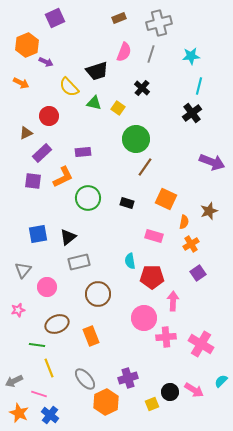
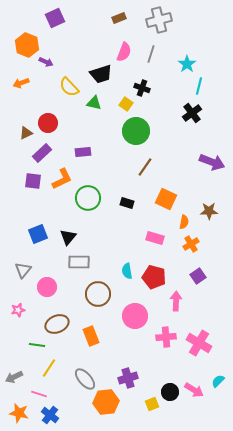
gray cross at (159, 23): moved 3 px up
orange hexagon at (27, 45): rotated 15 degrees counterclockwise
cyan star at (191, 56): moved 4 px left, 8 px down; rotated 30 degrees counterclockwise
black trapezoid at (97, 71): moved 4 px right, 3 px down
orange arrow at (21, 83): rotated 133 degrees clockwise
black cross at (142, 88): rotated 21 degrees counterclockwise
yellow square at (118, 108): moved 8 px right, 4 px up
red circle at (49, 116): moved 1 px left, 7 px down
green circle at (136, 139): moved 8 px up
orange L-shape at (63, 177): moved 1 px left, 2 px down
brown star at (209, 211): rotated 18 degrees clockwise
blue square at (38, 234): rotated 12 degrees counterclockwise
pink rectangle at (154, 236): moved 1 px right, 2 px down
black triangle at (68, 237): rotated 12 degrees counterclockwise
cyan semicircle at (130, 261): moved 3 px left, 10 px down
gray rectangle at (79, 262): rotated 15 degrees clockwise
purple square at (198, 273): moved 3 px down
red pentagon at (152, 277): moved 2 px right; rotated 15 degrees clockwise
pink arrow at (173, 301): moved 3 px right
pink circle at (144, 318): moved 9 px left, 2 px up
pink cross at (201, 344): moved 2 px left, 1 px up
yellow line at (49, 368): rotated 54 degrees clockwise
gray arrow at (14, 381): moved 4 px up
cyan semicircle at (221, 381): moved 3 px left
orange hexagon at (106, 402): rotated 20 degrees clockwise
orange star at (19, 413): rotated 12 degrees counterclockwise
